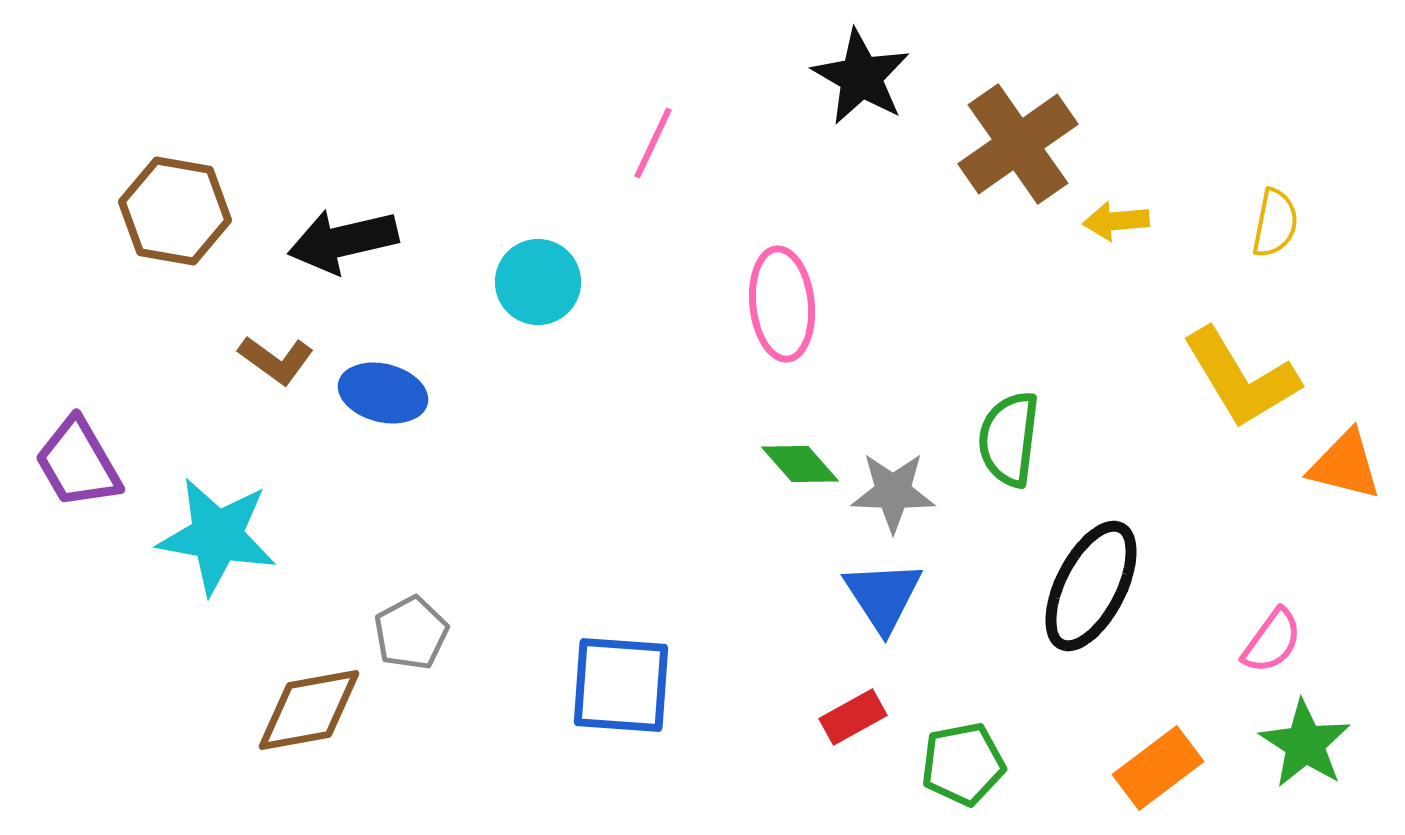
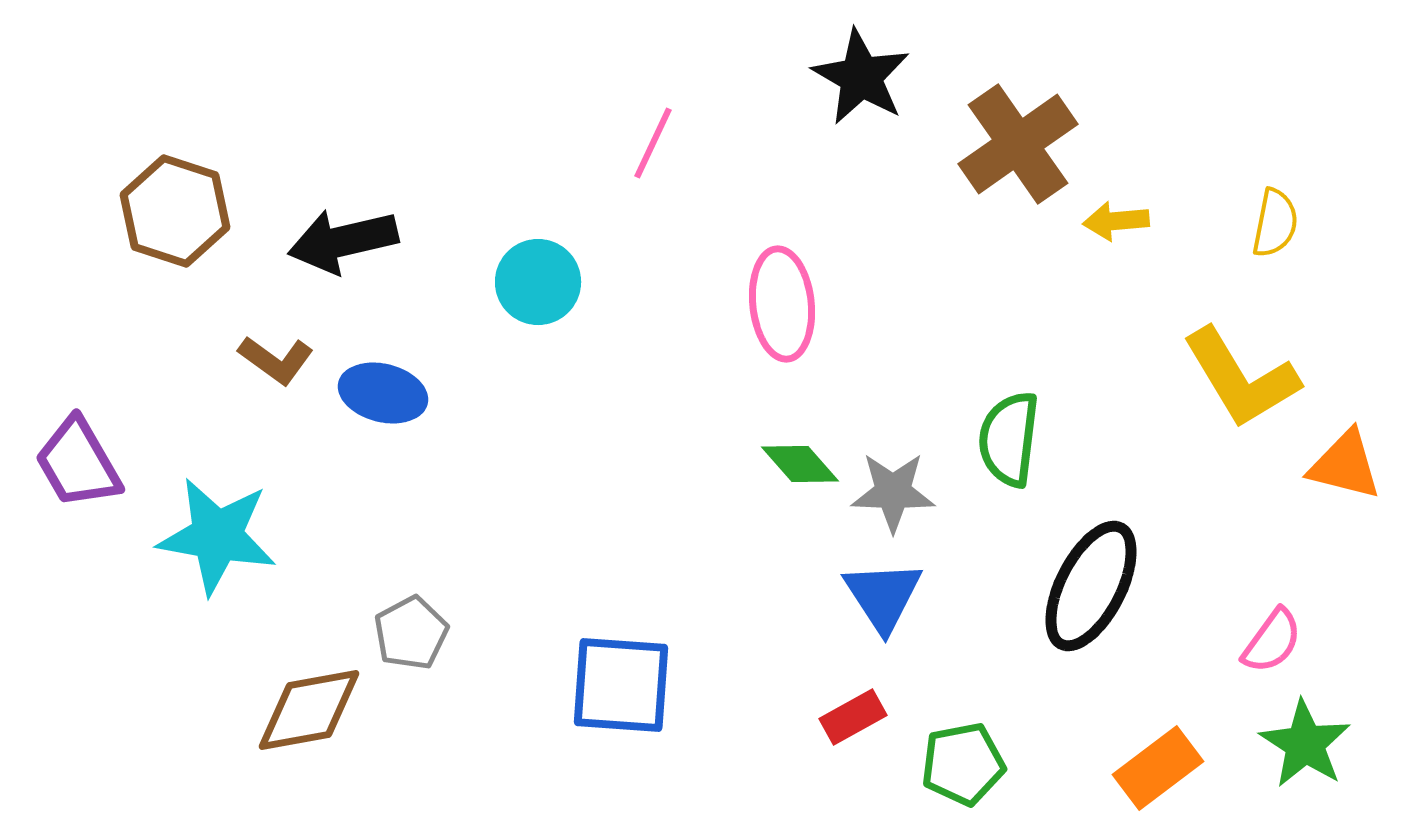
brown hexagon: rotated 8 degrees clockwise
